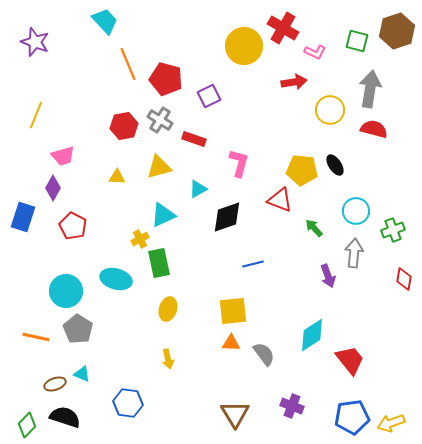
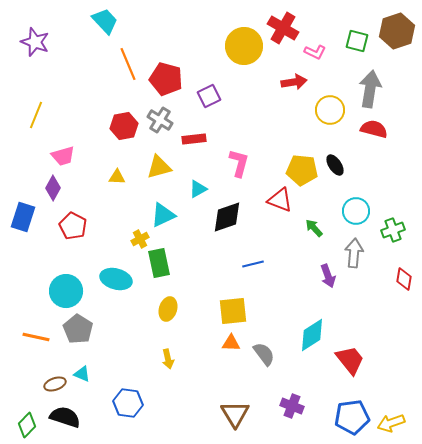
red rectangle at (194, 139): rotated 25 degrees counterclockwise
